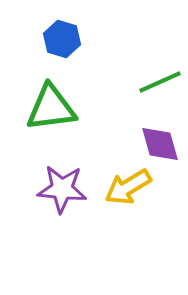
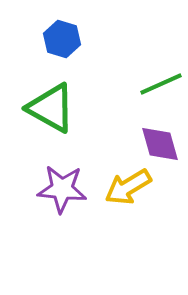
green line: moved 1 px right, 2 px down
green triangle: rotated 36 degrees clockwise
